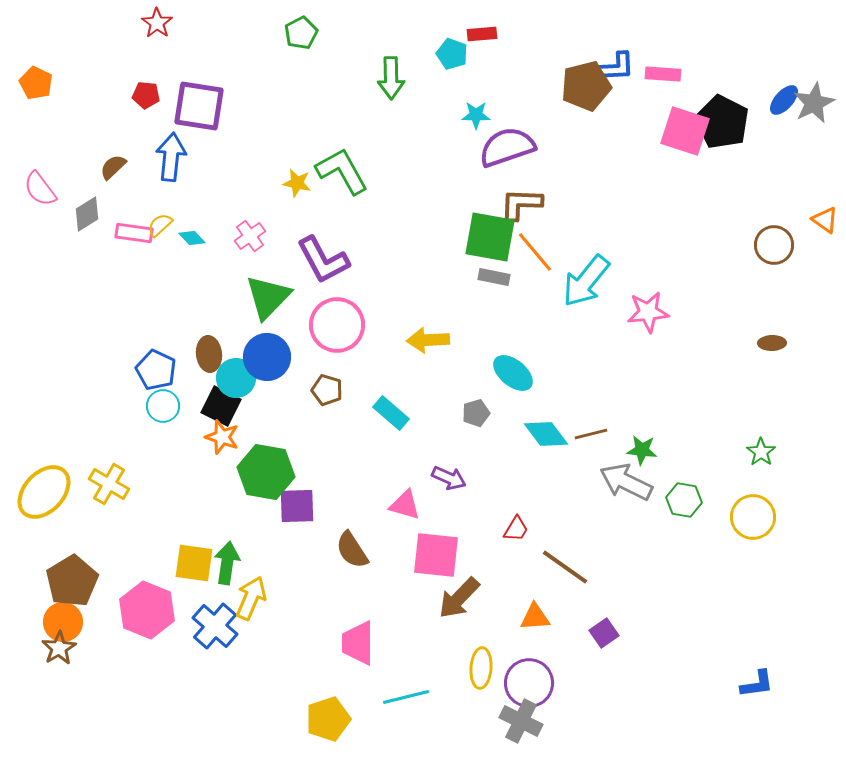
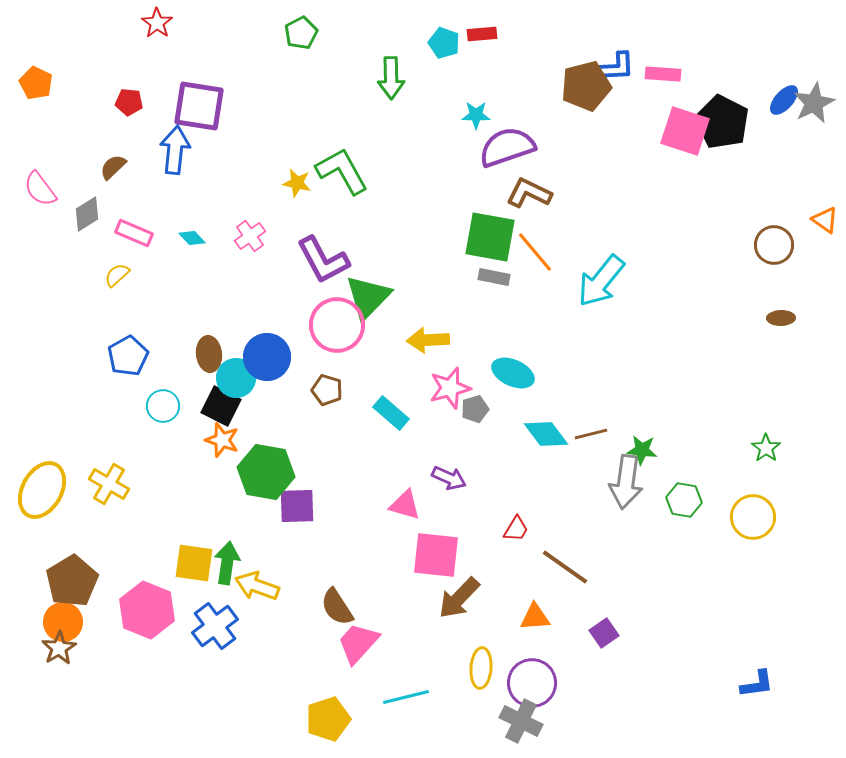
cyan pentagon at (452, 54): moved 8 px left, 11 px up
red pentagon at (146, 95): moved 17 px left, 7 px down
blue arrow at (171, 157): moved 4 px right, 7 px up
brown L-shape at (521, 204): moved 8 px right, 11 px up; rotated 24 degrees clockwise
yellow semicircle at (160, 225): moved 43 px left, 50 px down
pink rectangle at (134, 233): rotated 15 degrees clockwise
cyan arrow at (586, 281): moved 15 px right
green triangle at (268, 297): moved 100 px right
pink star at (648, 312): moved 198 px left, 76 px down; rotated 9 degrees counterclockwise
brown ellipse at (772, 343): moved 9 px right, 25 px up
blue pentagon at (156, 370): moved 28 px left, 14 px up; rotated 18 degrees clockwise
cyan ellipse at (513, 373): rotated 15 degrees counterclockwise
gray pentagon at (476, 413): moved 1 px left, 4 px up
orange star at (222, 437): moved 3 px down
green star at (761, 452): moved 5 px right, 4 px up
gray arrow at (626, 482): rotated 108 degrees counterclockwise
yellow ellipse at (44, 492): moved 2 px left, 2 px up; rotated 14 degrees counterclockwise
brown semicircle at (352, 550): moved 15 px left, 57 px down
yellow arrow at (251, 598): moved 6 px right, 12 px up; rotated 93 degrees counterclockwise
blue cross at (215, 626): rotated 12 degrees clockwise
pink trapezoid at (358, 643): rotated 42 degrees clockwise
purple circle at (529, 683): moved 3 px right
